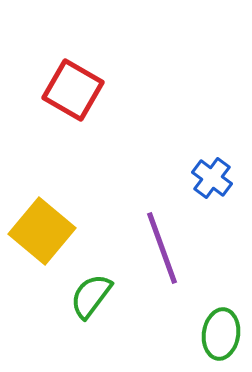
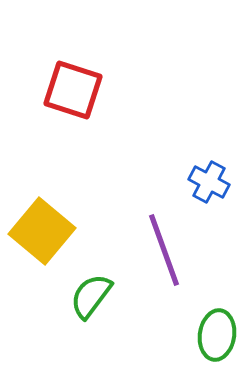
red square: rotated 12 degrees counterclockwise
blue cross: moved 3 px left, 4 px down; rotated 9 degrees counterclockwise
purple line: moved 2 px right, 2 px down
green ellipse: moved 4 px left, 1 px down
